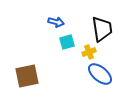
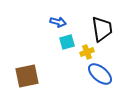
blue arrow: moved 2 px right
yellow cross: moved 2 px left
